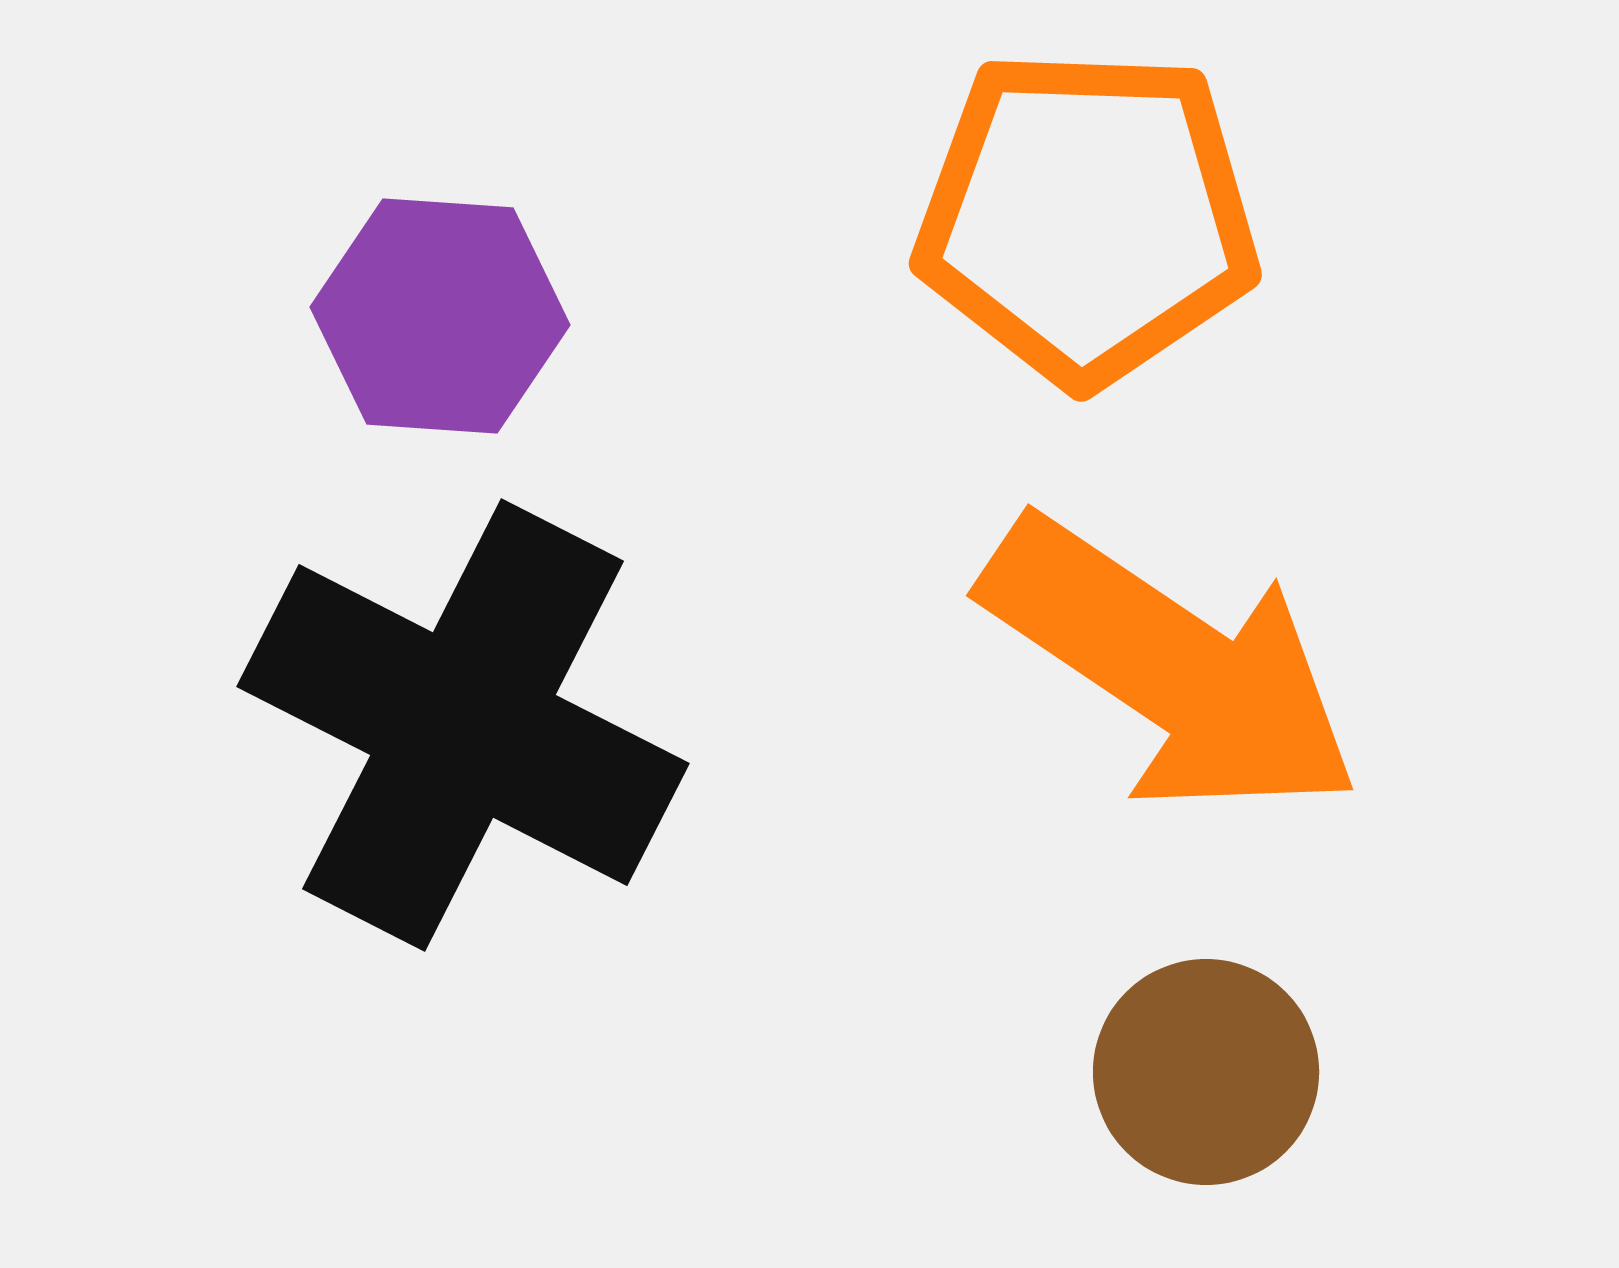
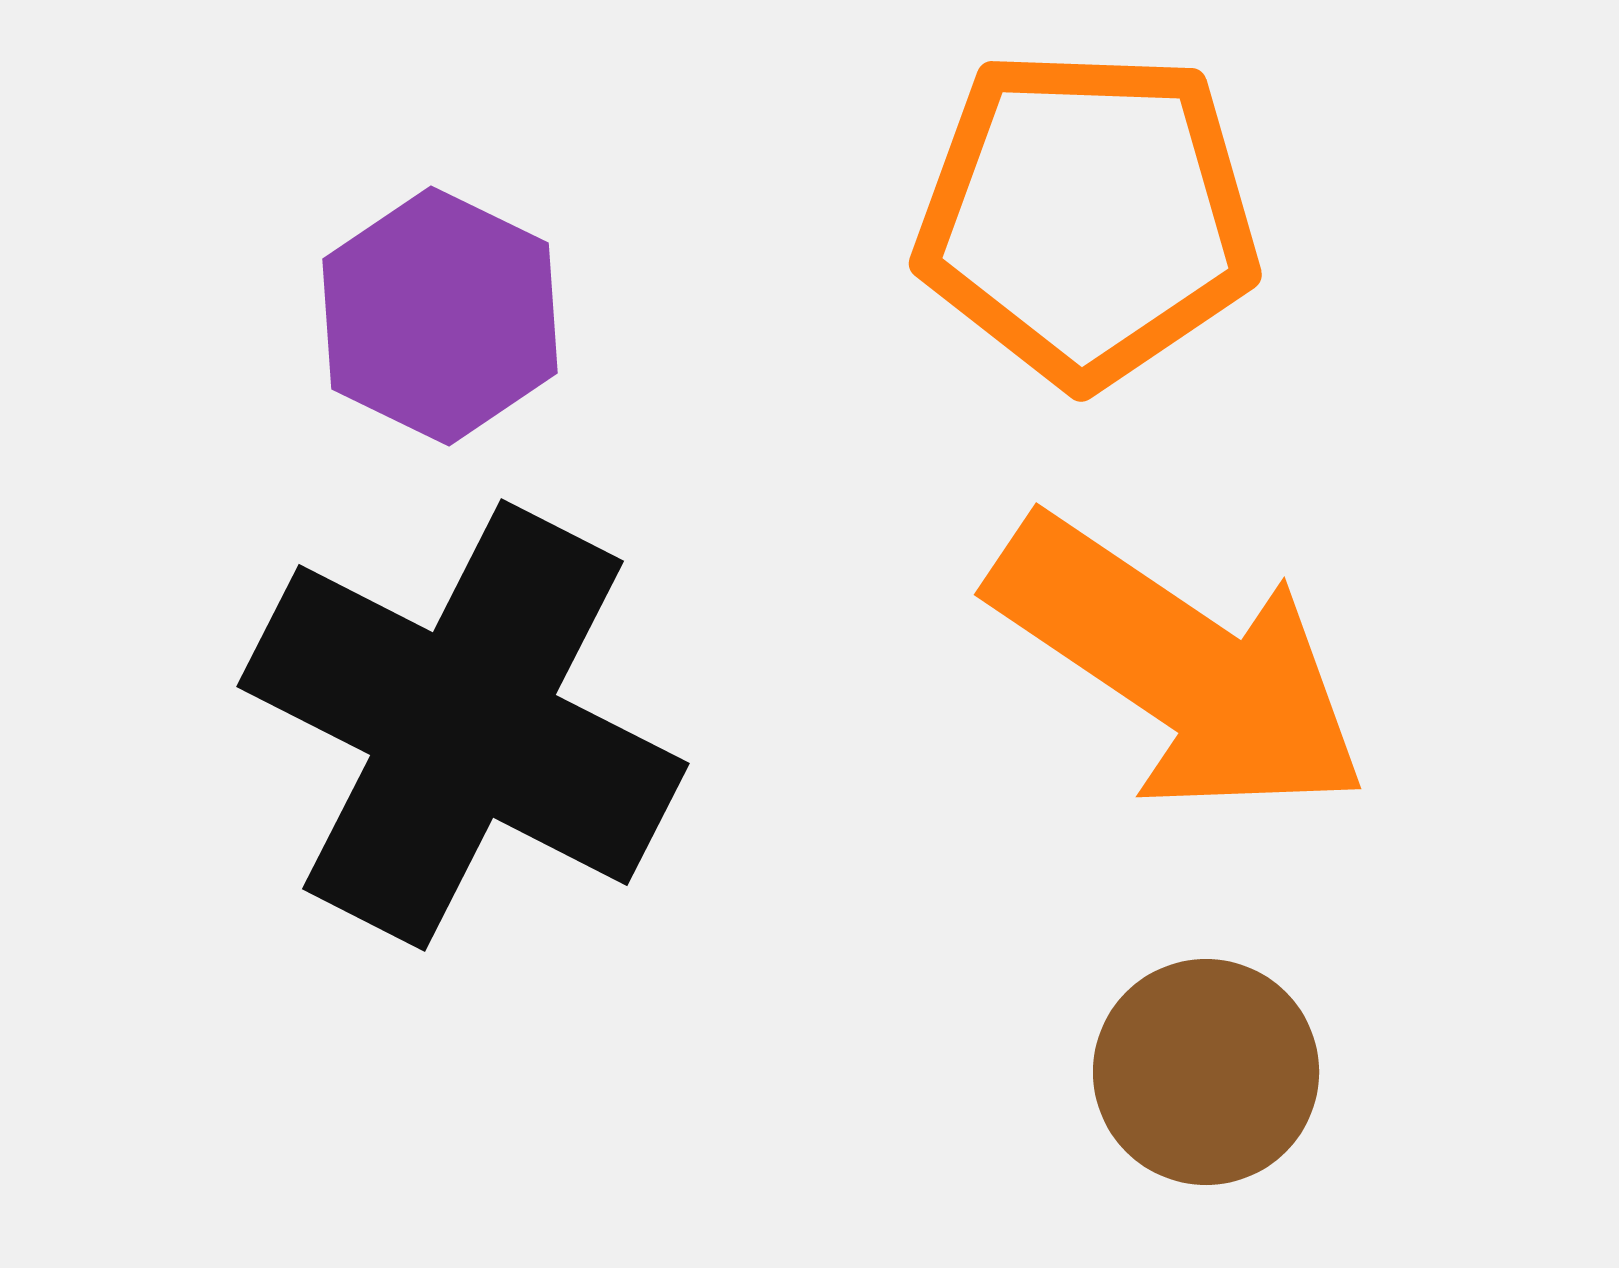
purple hexagon: rotated 22 degrees clockwise
orange arrow: moved 8 px right, 1 px up
